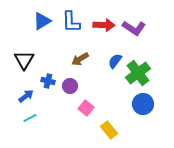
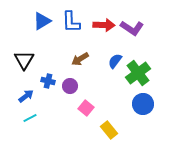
purple L-shape: moved 2 px left
